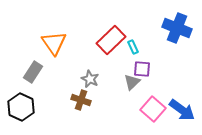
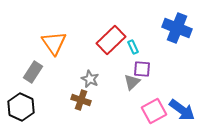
pink square: moved 1 px right, 2 px down; rotated 20 degrees clockwise
